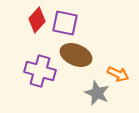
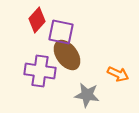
purple square: moved 4 px left, 9 px down
brown ellipse: moved 9 px left; rotated 32 degrees clockwise
purple cross: rotated 8 degrees counterclockwise
gray star: moved 10 px left, 2 px down; rotated 15 degrees counterclockwise
